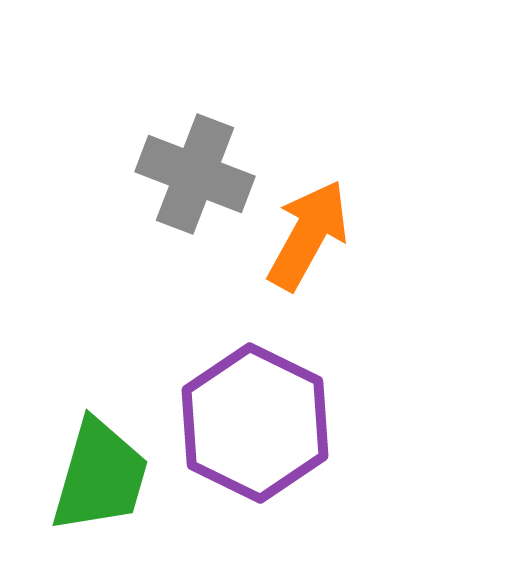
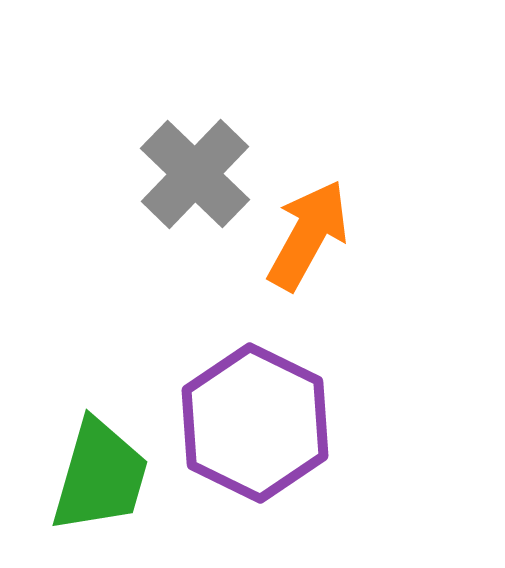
gray cross: rotated 23 degrees clockwise
